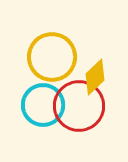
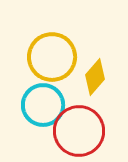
yellow diamond: rotated 6 degrees counterclockwise
red circle: moved 25 px down
